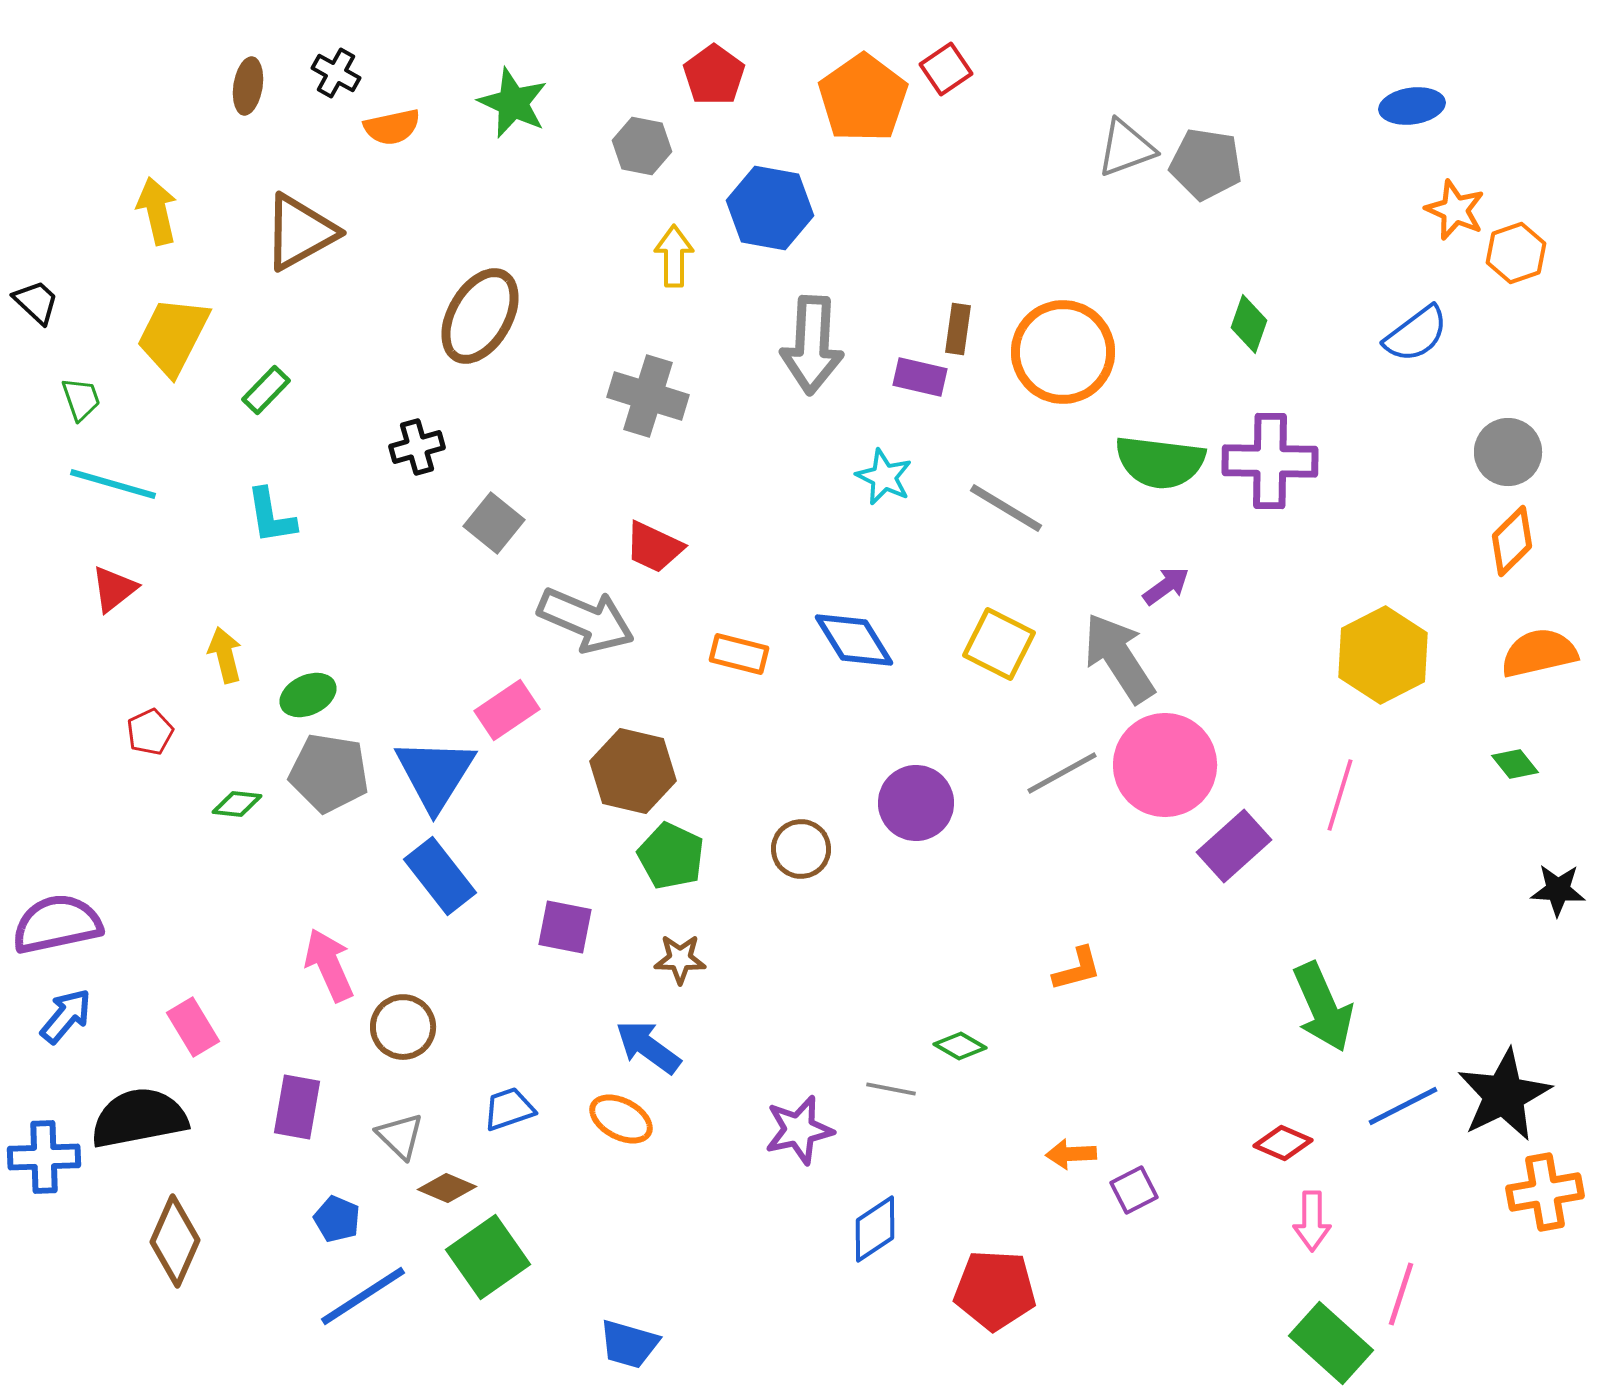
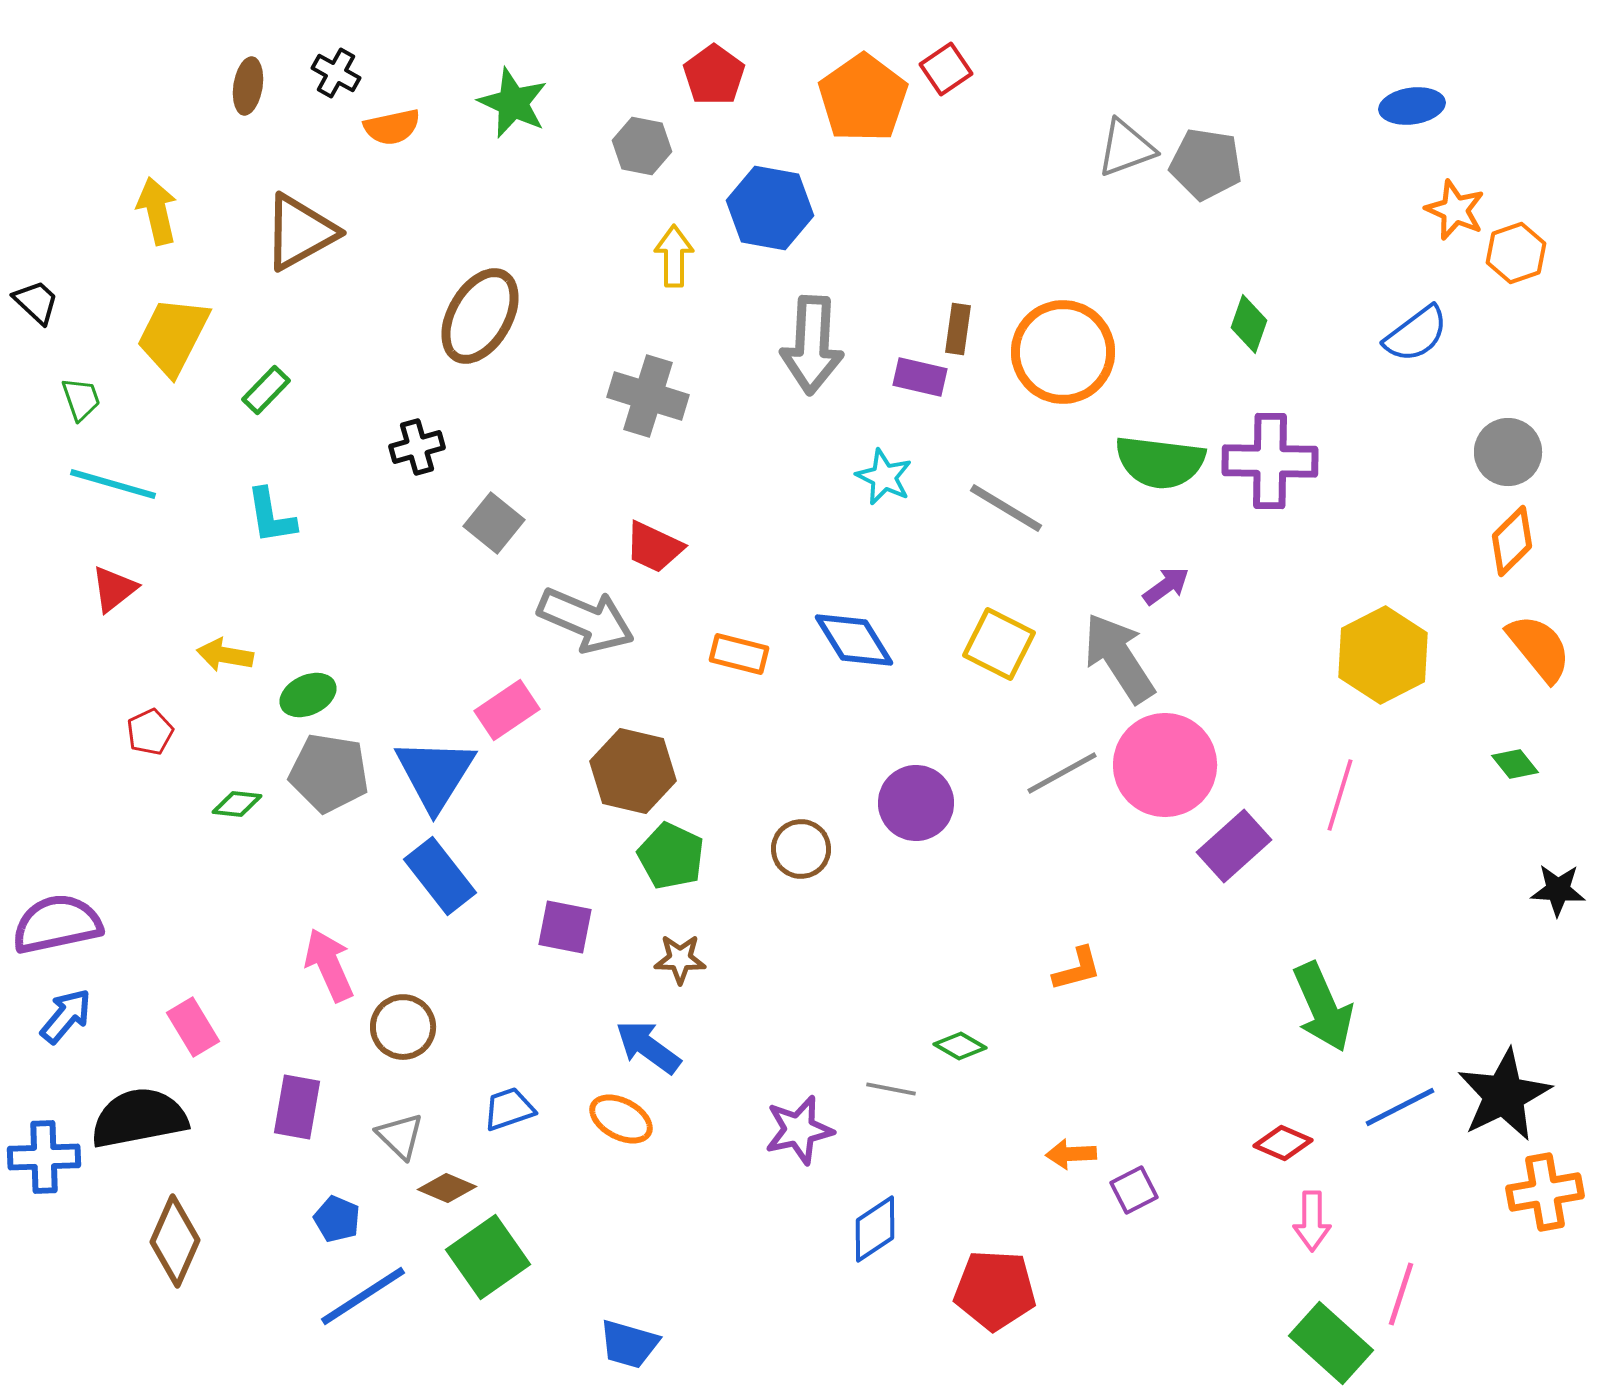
orange semicircle at (1539, 653): moved 5 px up; rotated 64 degrees clockwise
yellow arrow at (225, 655): rotated 66 degrees counterclockwise
blue line at (1403, 1106): moved 3 px left, 1 px down
